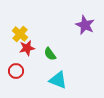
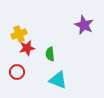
purple star: moved 1 px left
yellow cross: moved 1 px left; rotated 28 degrees clockwise
green semicircle: rotated 32 degrees clockwise
red circle: moved 1 px right, 1 px down
